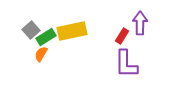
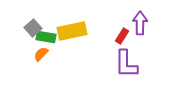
gray square: moved 2 px right, 2 px up
green rectangle: rotated 42 degrees clockwise
orange semicircle: rotated 14 degrees clockwise
